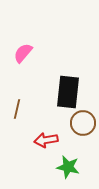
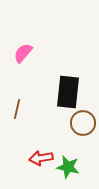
red arrow: moved 5 px left, 18 px down
